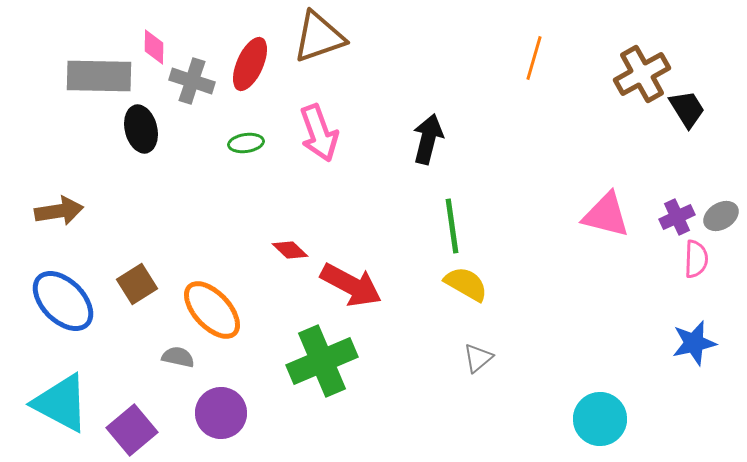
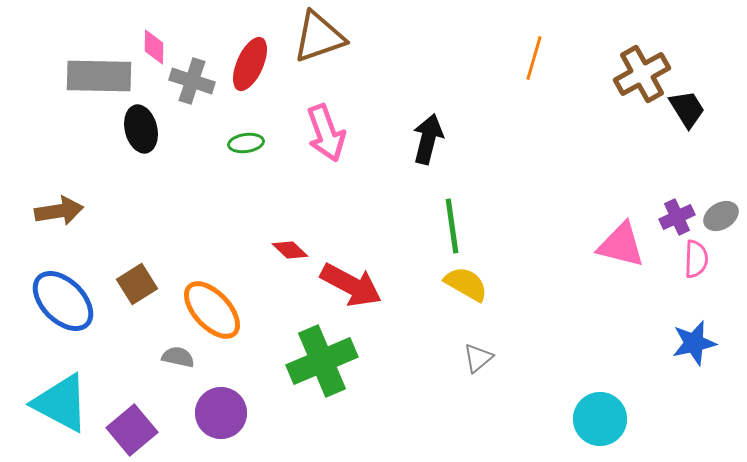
pink arrow: moved 7 px right
pink triangle: moved 15 px right, 30 px down
